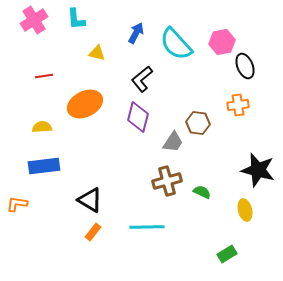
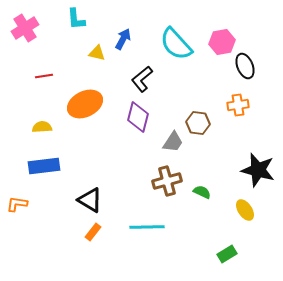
pink cross: moved 9 px left, 8 px down
blue arrow: moved 13 px left, 6 px down
yellow ellipse: rotated 20 degrees counterclockwise
